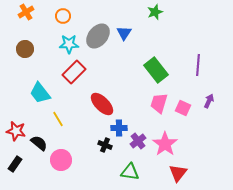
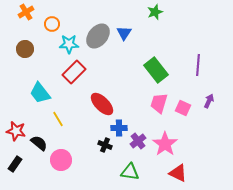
orange circle: moved 11 px left, 8 px down
red triangle: rotated 42 degrees counterclockwise
